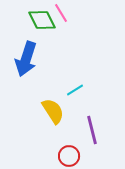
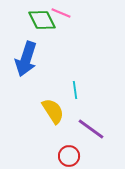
pink line: rotated 36 degrees counterclockwise
cyan line: rotated 66 degrees counterclockwise
purple line: moved 1 px left, 1 px up; rotated 40 degrees counterclockwise
